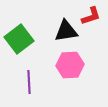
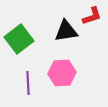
red L-shape: moved 1 px right
pink hexagon: moved 8 px left, 8 px down
purple line: moved 1 px left, 1 px down
